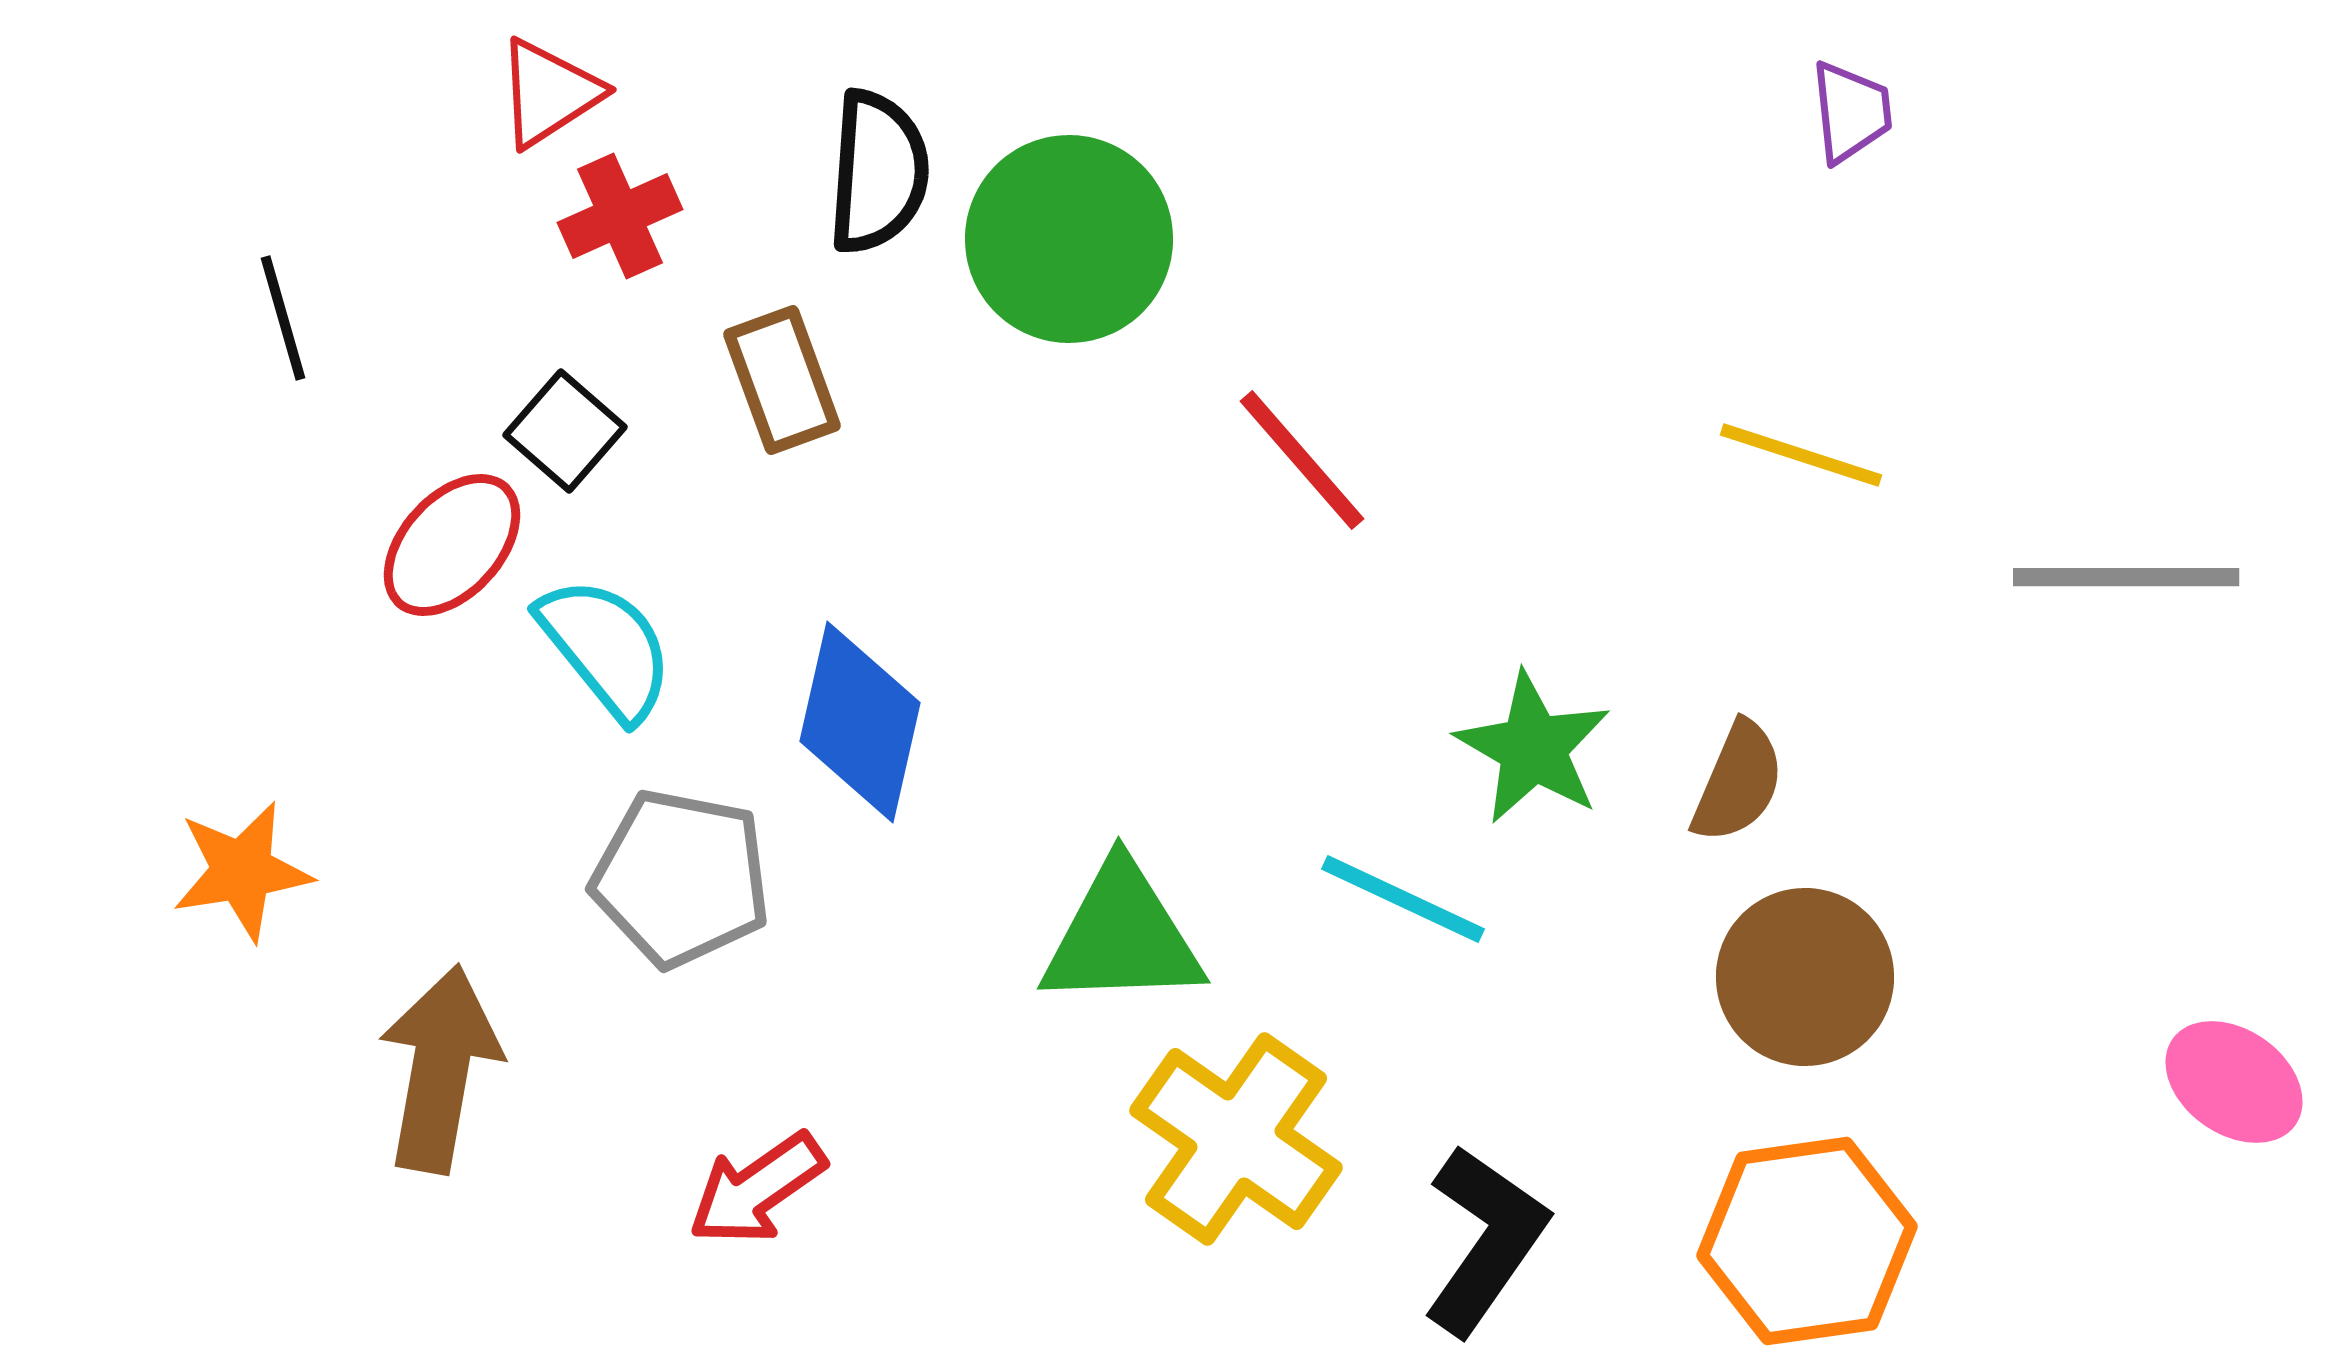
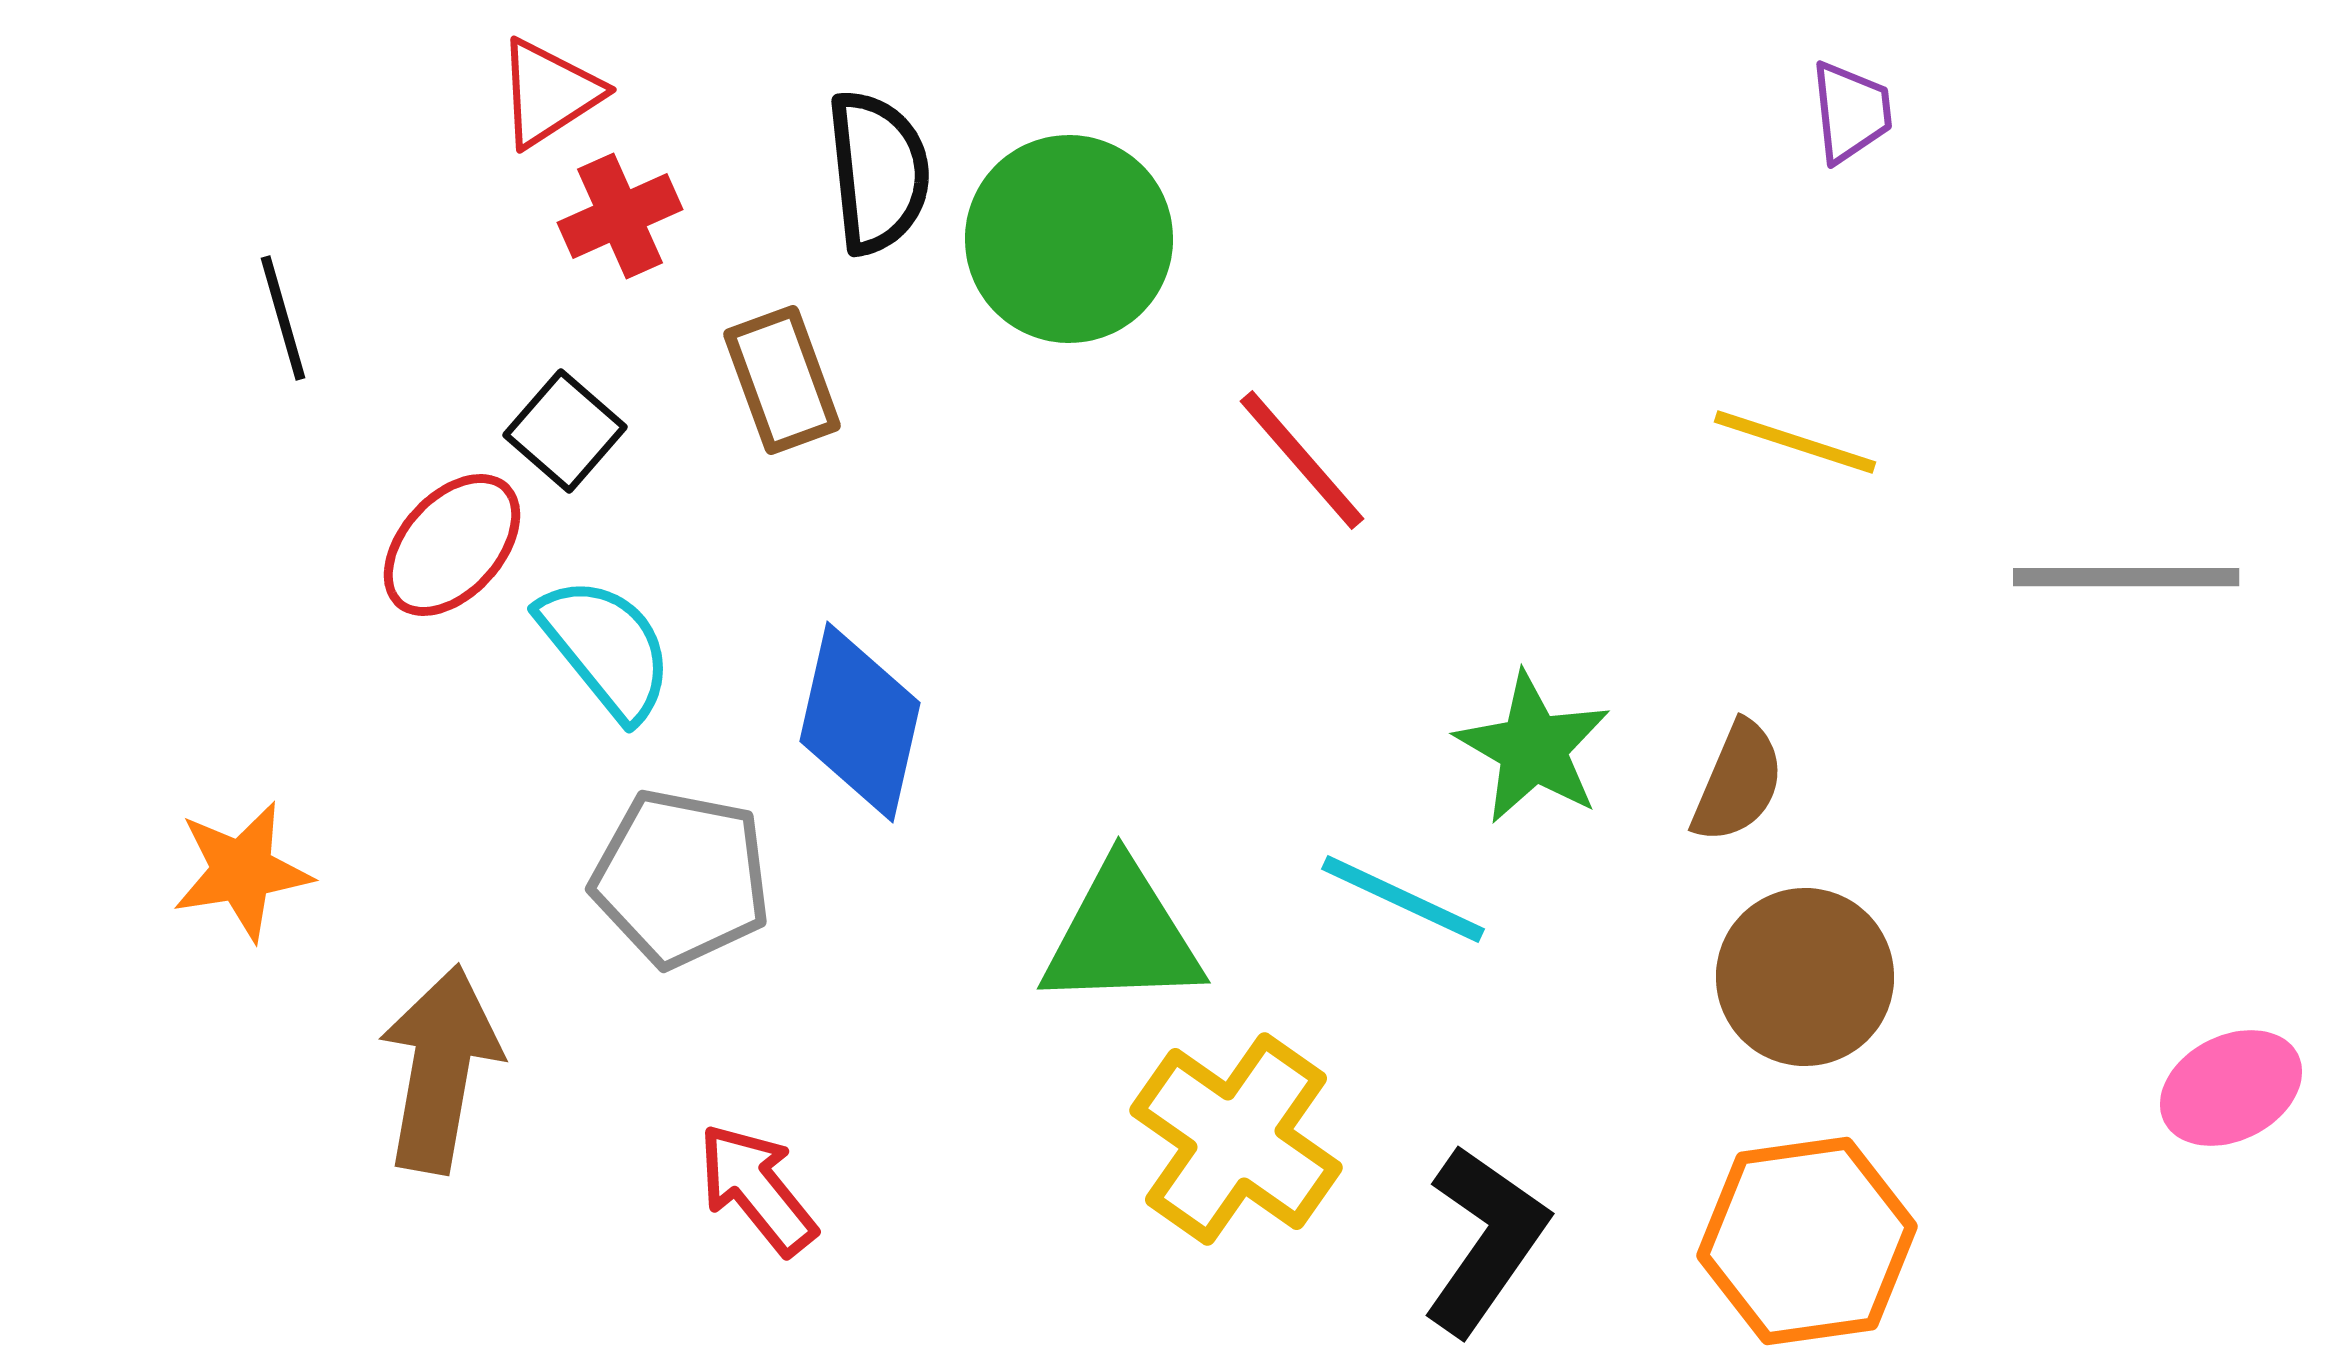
black semicircle: rotated 10 degrees counterclockwise
yellow line: moved 6 px left, 13 px up
pink ellipse: moved 3 px left, 6 px down; rotated 62 degrees counterclockwise
red arrow: rotated 86 degrees clockwise
